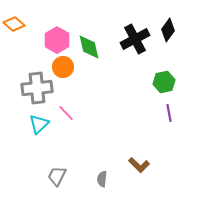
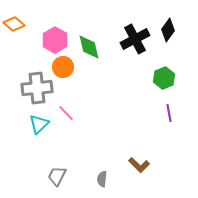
pink hexagon: moved 2 px left
green hexagon: moved 4 px up; rotated 10 degrees counterclockwise
